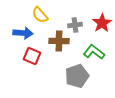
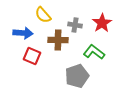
yellow semicircle: moved 3 px right
gray cross: rotated 16 degrees clockwise
brown cross: moved 1 px left, 1 px up
